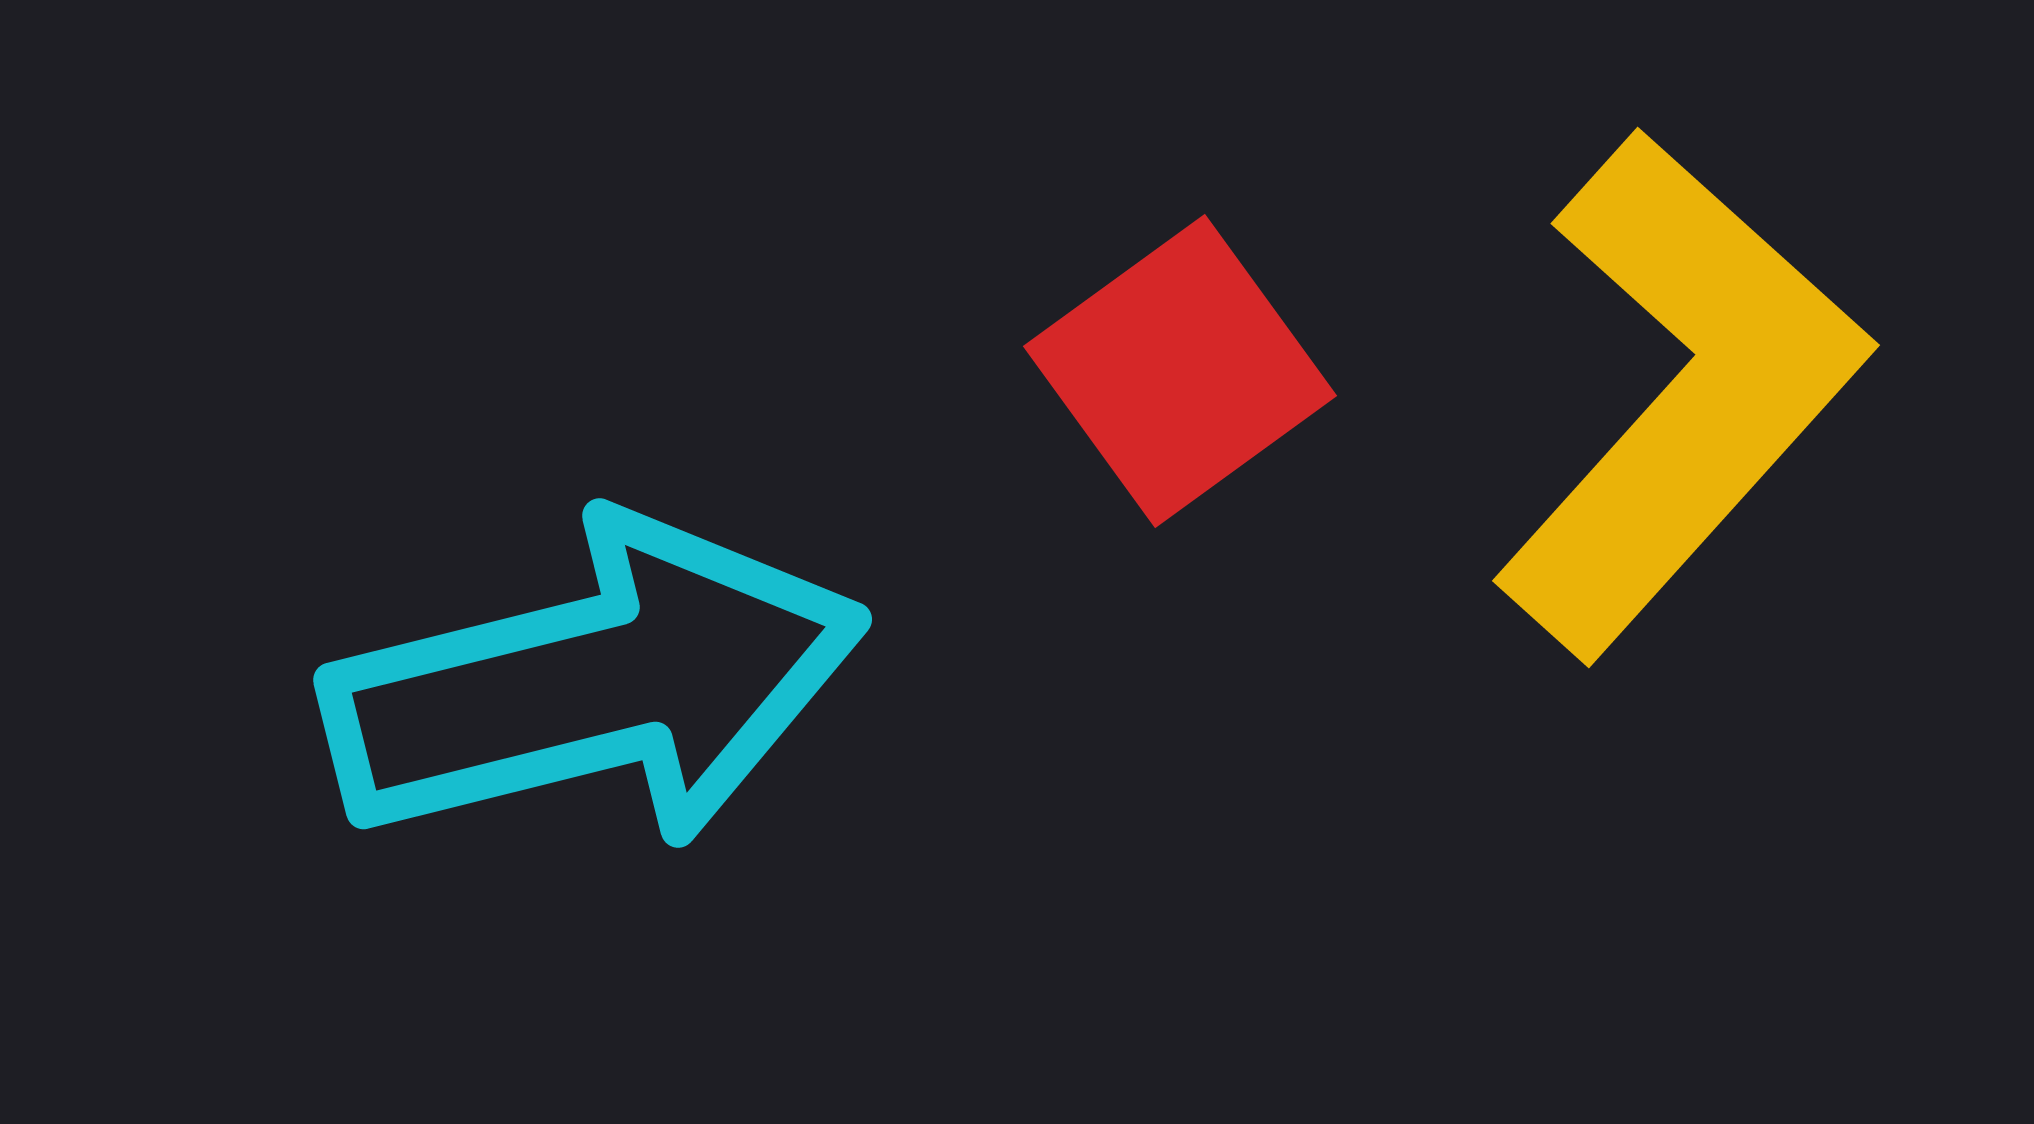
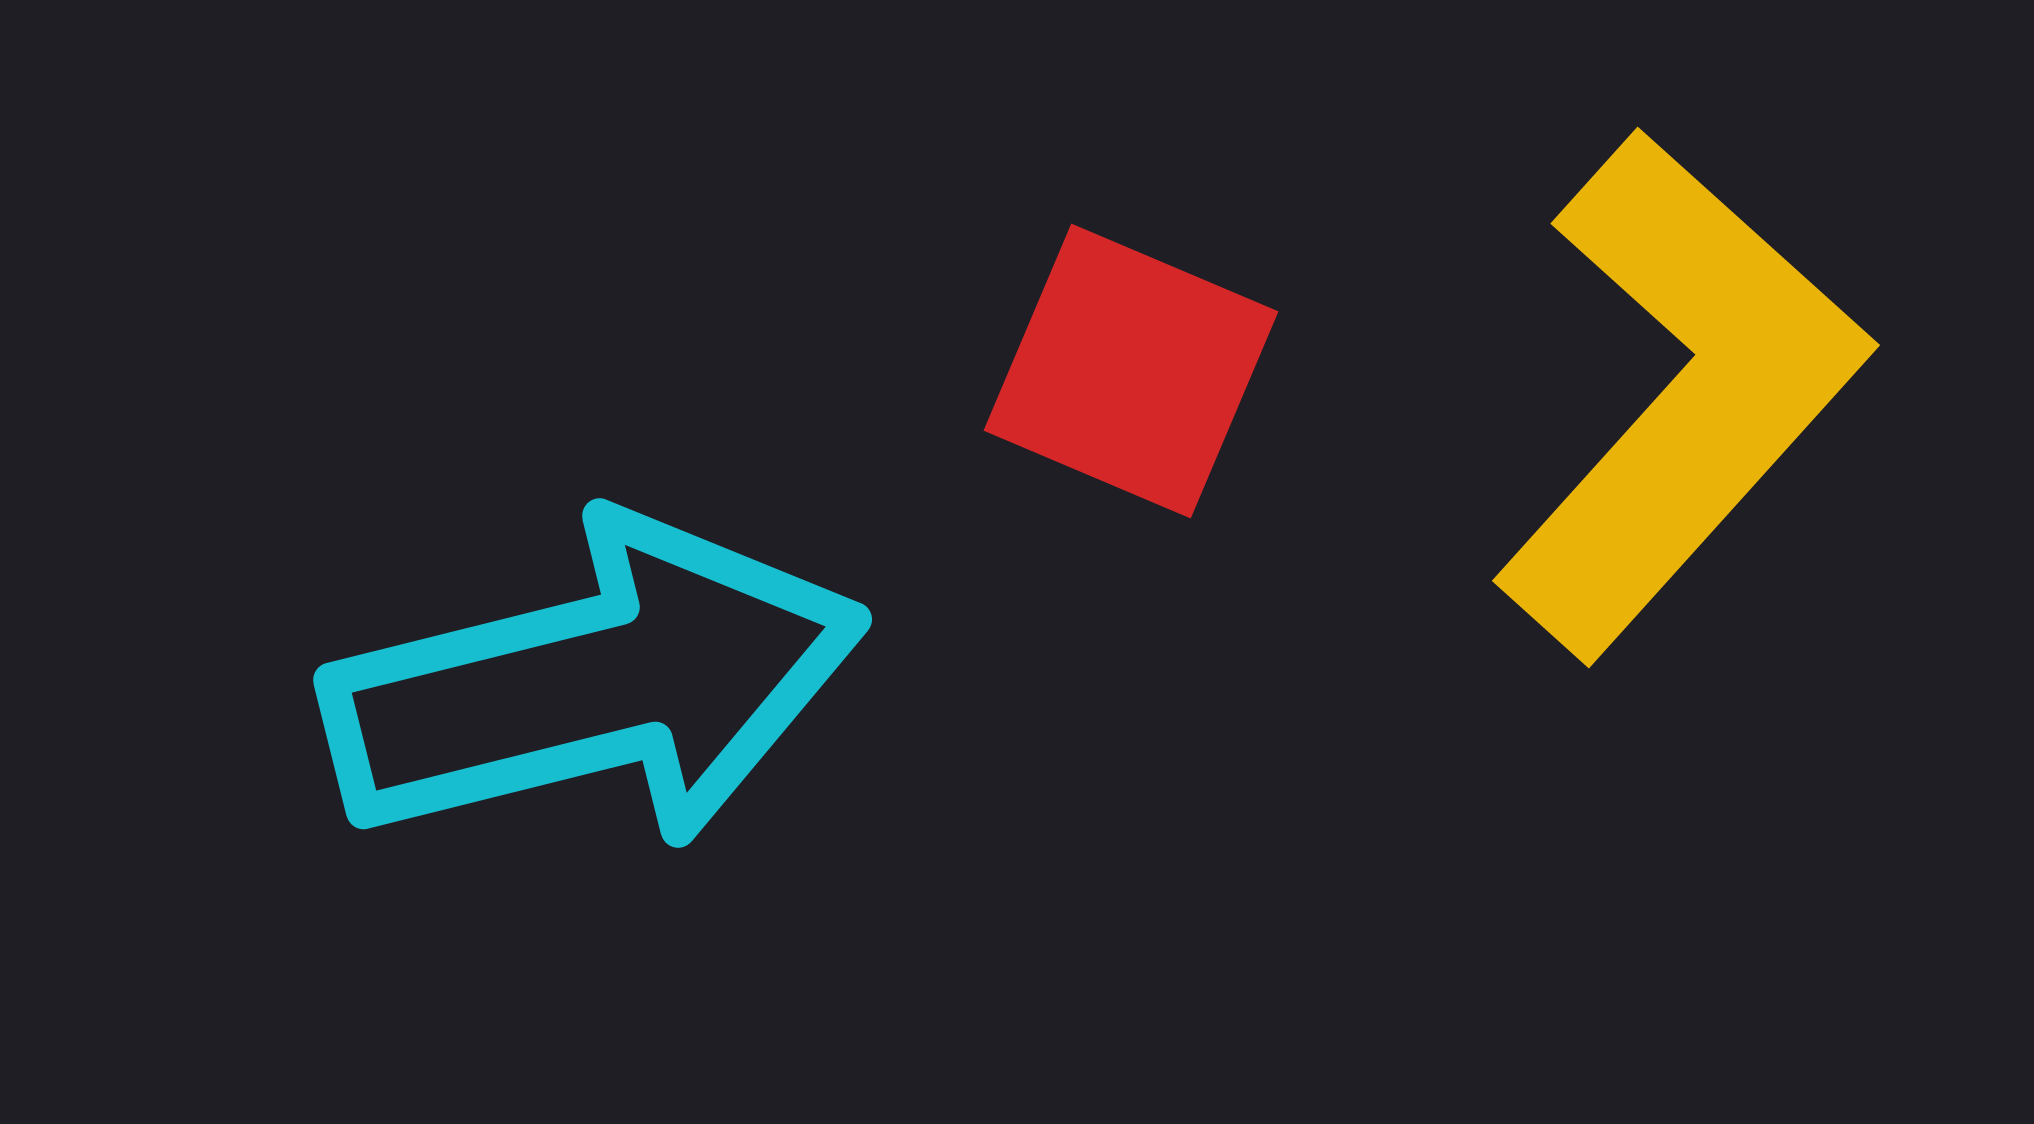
red square: moved 49 px left; rotated 31 degrees counterclockwise
